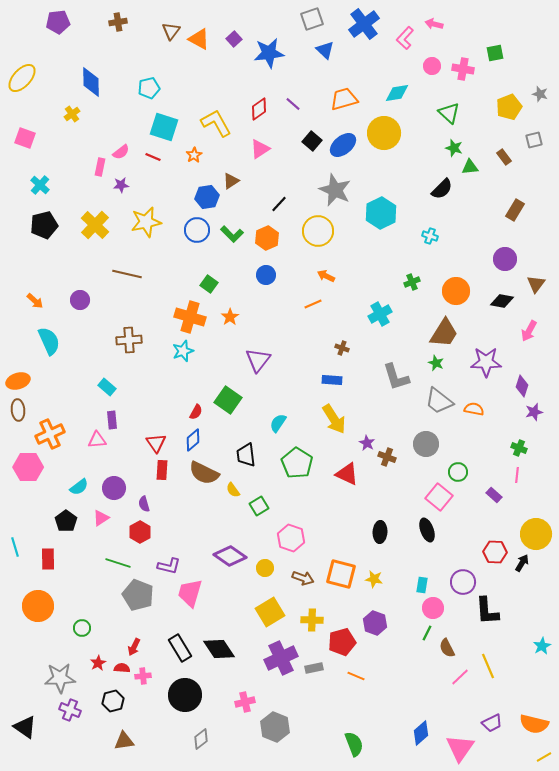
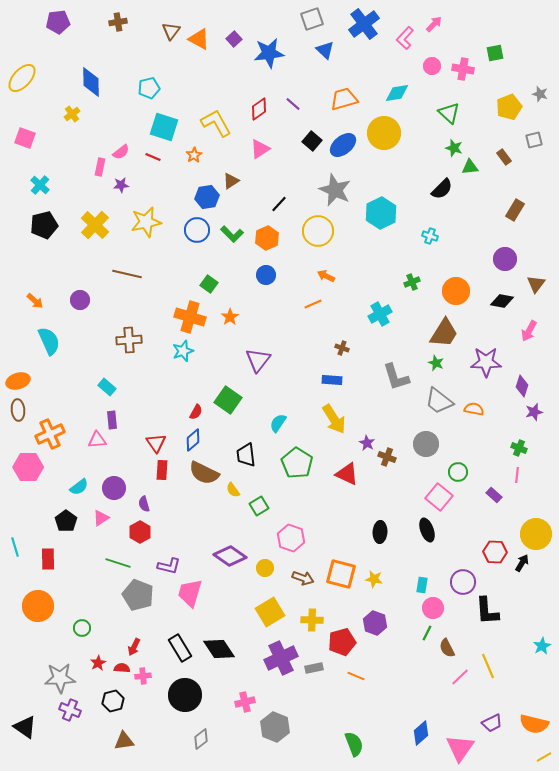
pink arrow at (434, 24): rotated 120 degrees clockwise
